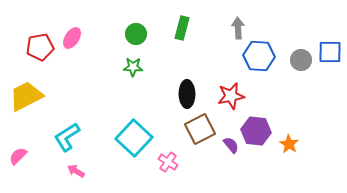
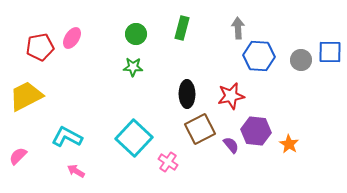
cyan L-shape: rotated 60 degrees clockwise
